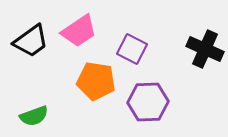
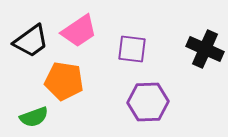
purple square: rotated 20 degrees counterclockwise
orange pentagon: moved 32 px left
green semicircle: moved 1 px down
